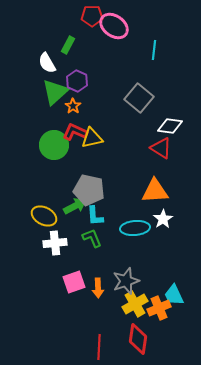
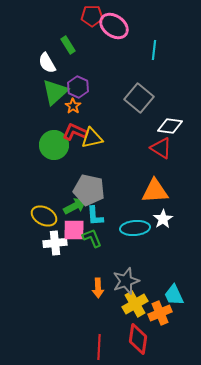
green rectangle: rotated 60 degrees counterclockwise
purple hexagon: moved 1 px right, 6 px down
pink square: moved 52 px up; rotated 20 degrees clockwise
orange cross: moved 1 px right, 5 px down
